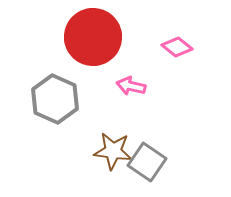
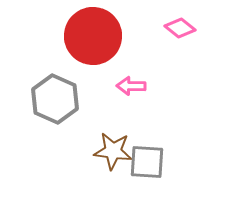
red circle: moved 1 px up
pink diamond: moved 3 px right, 19 px up
pink arrow: rotated 12 degrees counterclockwise
gray square: rotated 30 degrees counterclockwise
